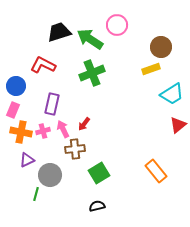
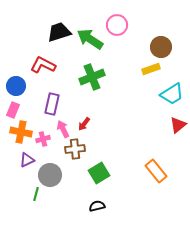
green cross: moved 4 px down
pink cross: moved 8 px down
